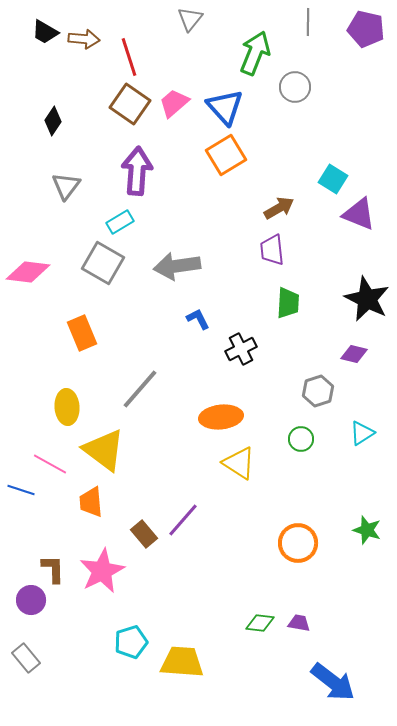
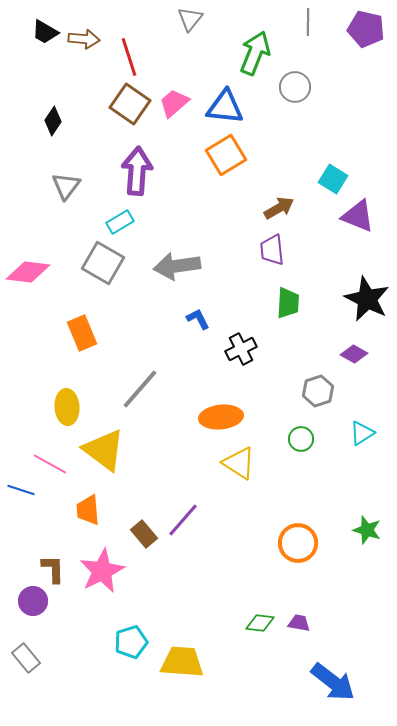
blue triangle at (225, 107): rotated 42 degrees counterclockwise
purple triangle at (359, 214): moved 1 px left, 2 px down
purple diamond at (354, 354): rotated 16 degrees clockwise
orange trapezoid at (91, 502): moved 3 px left, 8 px down
purple circle at (31, 600): moved 2 px right, 1 px down
